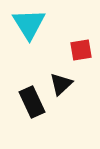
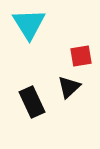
red square: moved 6 px down
black triangle: moved 8 px right, 3 px down
